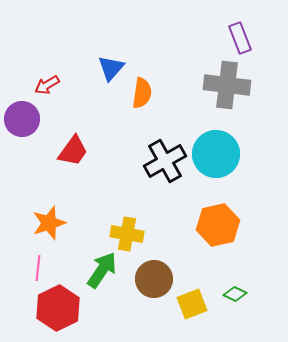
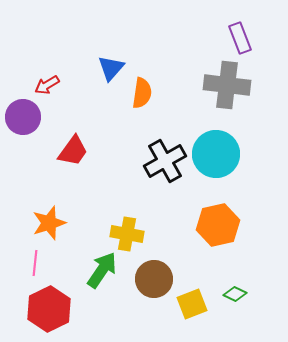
purple circle: moved 1 px right, 2 px up
pink line: moved 3 px left, 5 px up
red hexagon: moved 9 px left, 1 px down
